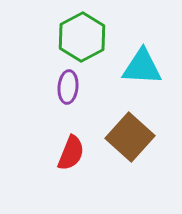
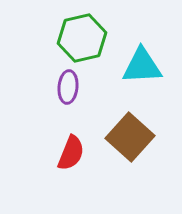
green hexagon: moved 1 px down; rotated 15 degrees clockwise
cyan triangle: moved 1 px up; rotated 6 degrees counterclockwise
